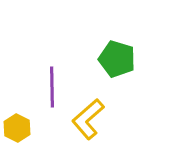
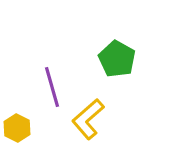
green pentagon: rotated 12 degrees clockwise
purple line: rotated 15 degrees counterclockwise
